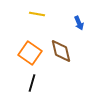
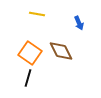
brown diamond: rotated 15 degrees counterclockwise
black line: moved 4 px left, 5 px up
